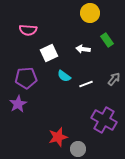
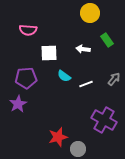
white square: rotated 24 degrees clockwise
